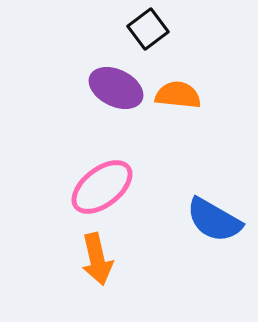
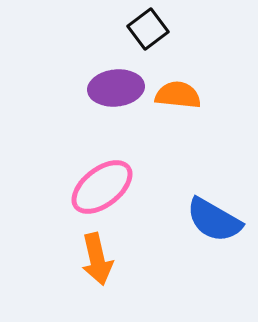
purple ellipse: rotated 32 degrees counterclockwise
